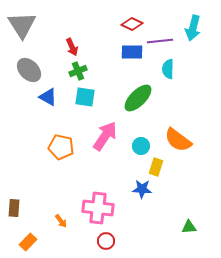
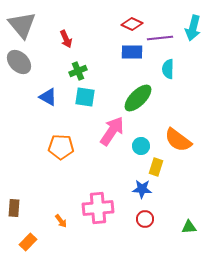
gray triangle: rotated 8 degrees counterclockwise
purple line: moved 3 px up
red arrow: moved 6 px left, 8 px up
gray ellipse: moved 10 px left, 8 px up
pink arrow: moved 7 px right, 5 px up
orange pentagon: rotated 10 degrees counterclockwise
pink cross: rotated 12 degrees counterclockwise
red circle: moved 39 px right, 22 px up
